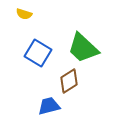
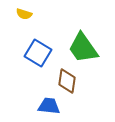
green trapezoid: rotated 12 degrees clockwise
brown diamond: moved 2 px left; rotated 50 degrees counterclockwise
blue trapezoid: rotated 20 degrees clockwise
